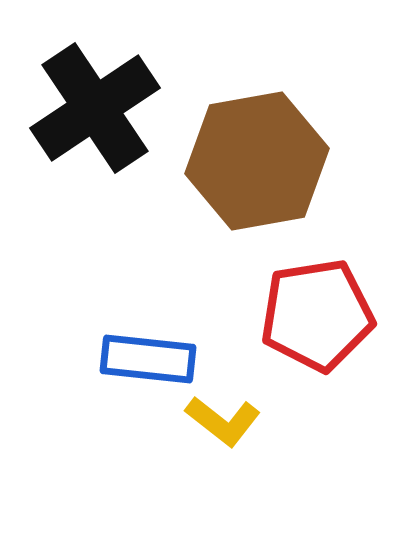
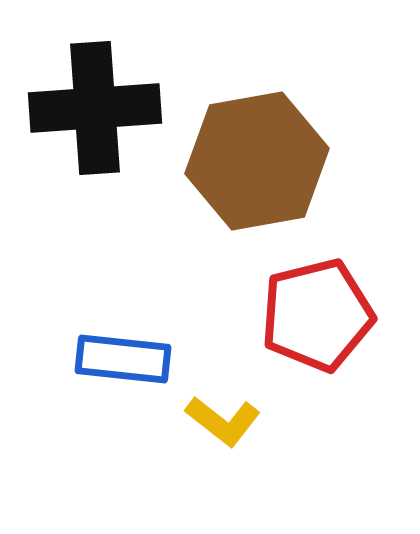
black cross: rotated 30 degrees clockwise
red pentagon: rotated 5 degrees counterclockwise
blue rectangle: moved 25 px left
